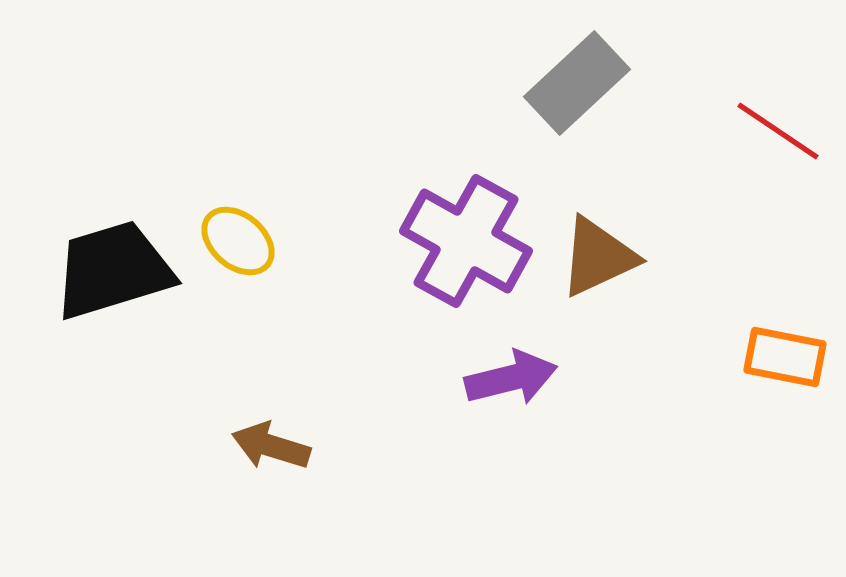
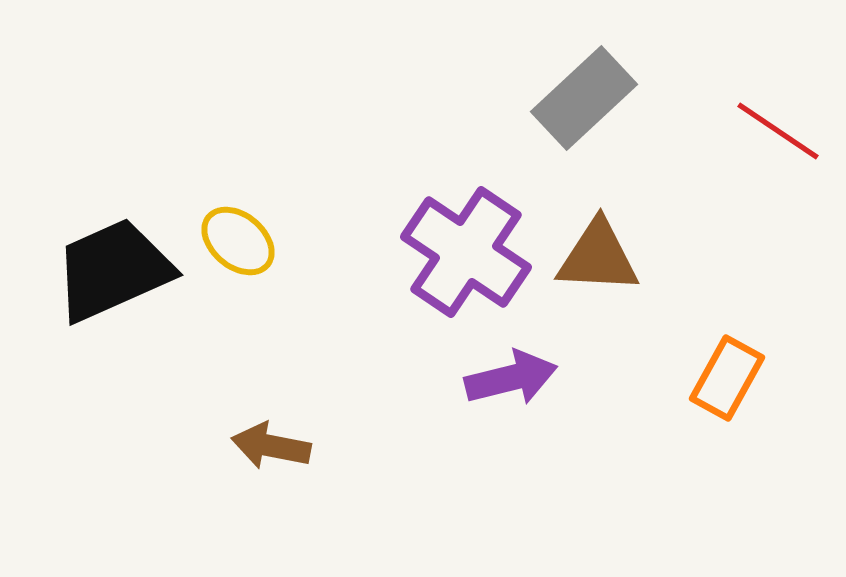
gray rectangle: moved 7 px right, 15 px down
purple cross: moved 11 px down; rotated 5 degrees clockwise
brown triangle: rotated 28 degrees clockwise
black trapezoid: rotated 7 degrees counterclockwise
orange rectangle: moved 58 px left, 21 px down; rotated 72 degrees counterclockwise
brown arrow: rotated 6 degrees counterclockwise
